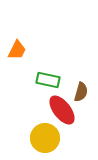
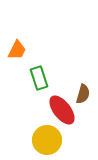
green rectangle: moved 9 px left, 2 px up; rotated 60 degrees clockwise
brown semicircle: moved 2 px right, 2 px down
yellow circle: moved 2 px right, 2 px down
